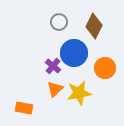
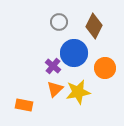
yellow star: moved 1 px left, 1 px up
orange rectangle: moved 3 px up
